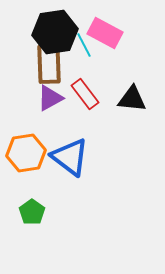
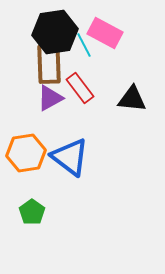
red rectangle: moved 5 px left, 6 px up
